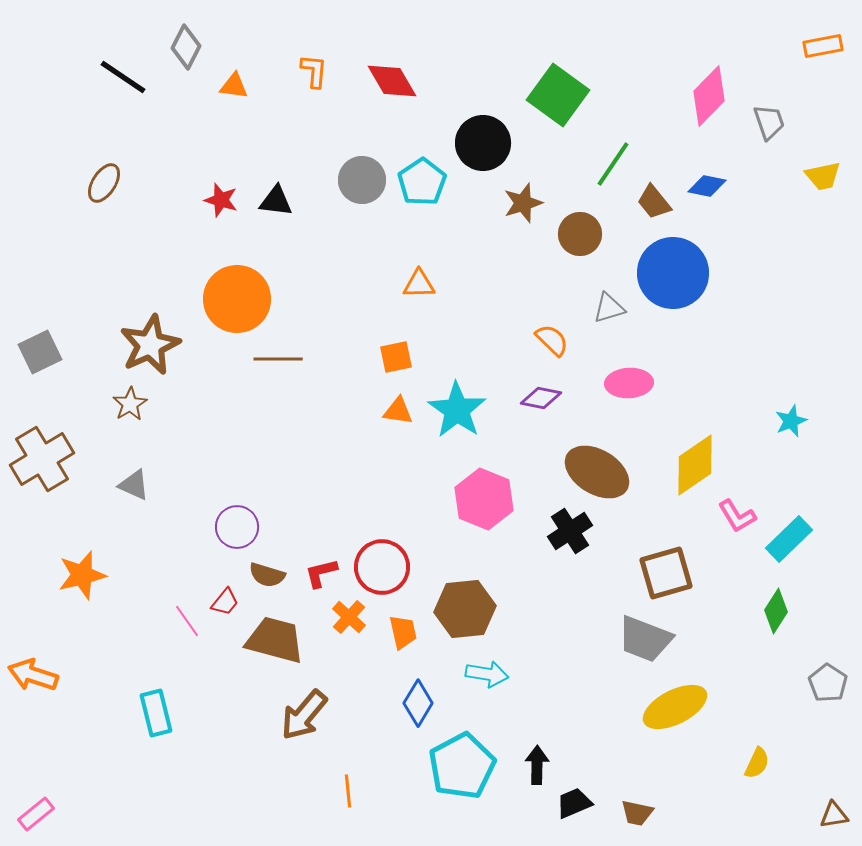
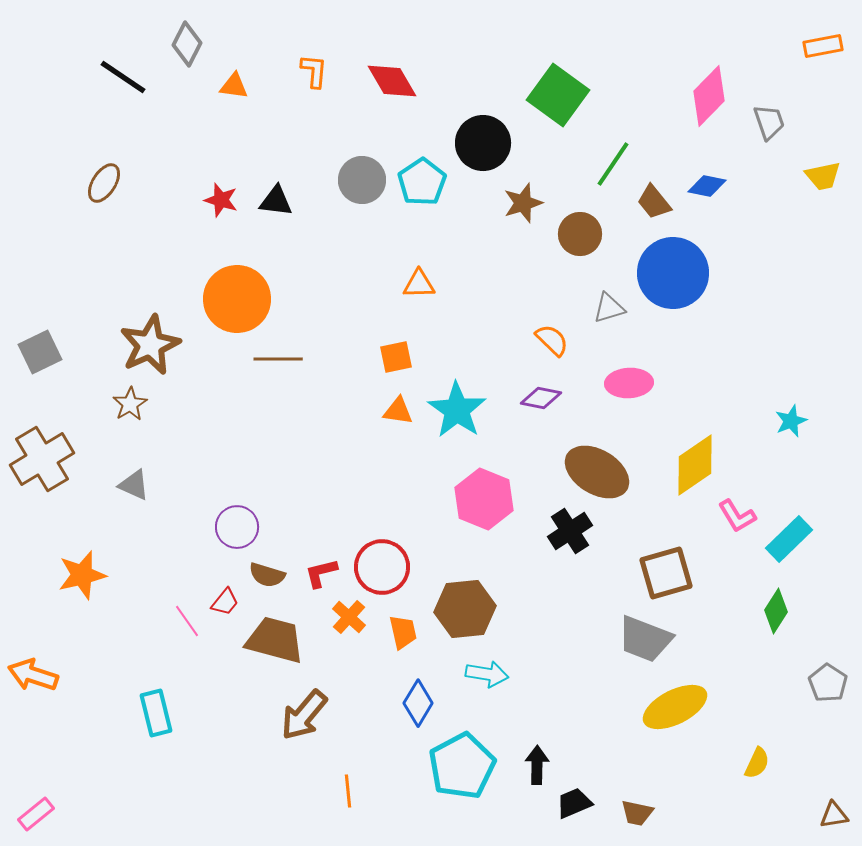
gray diamond at (186, 47): moved 1 px right, 3 px up
